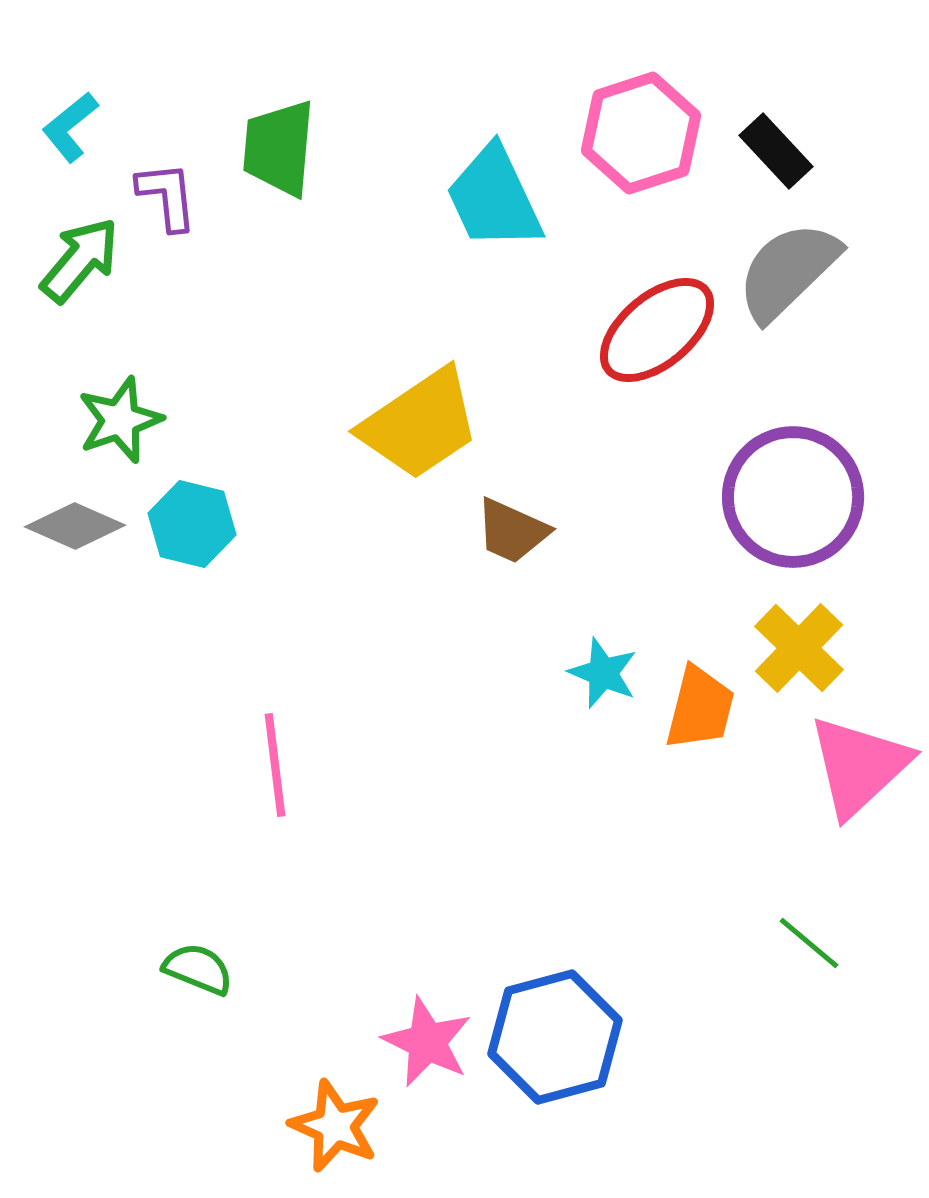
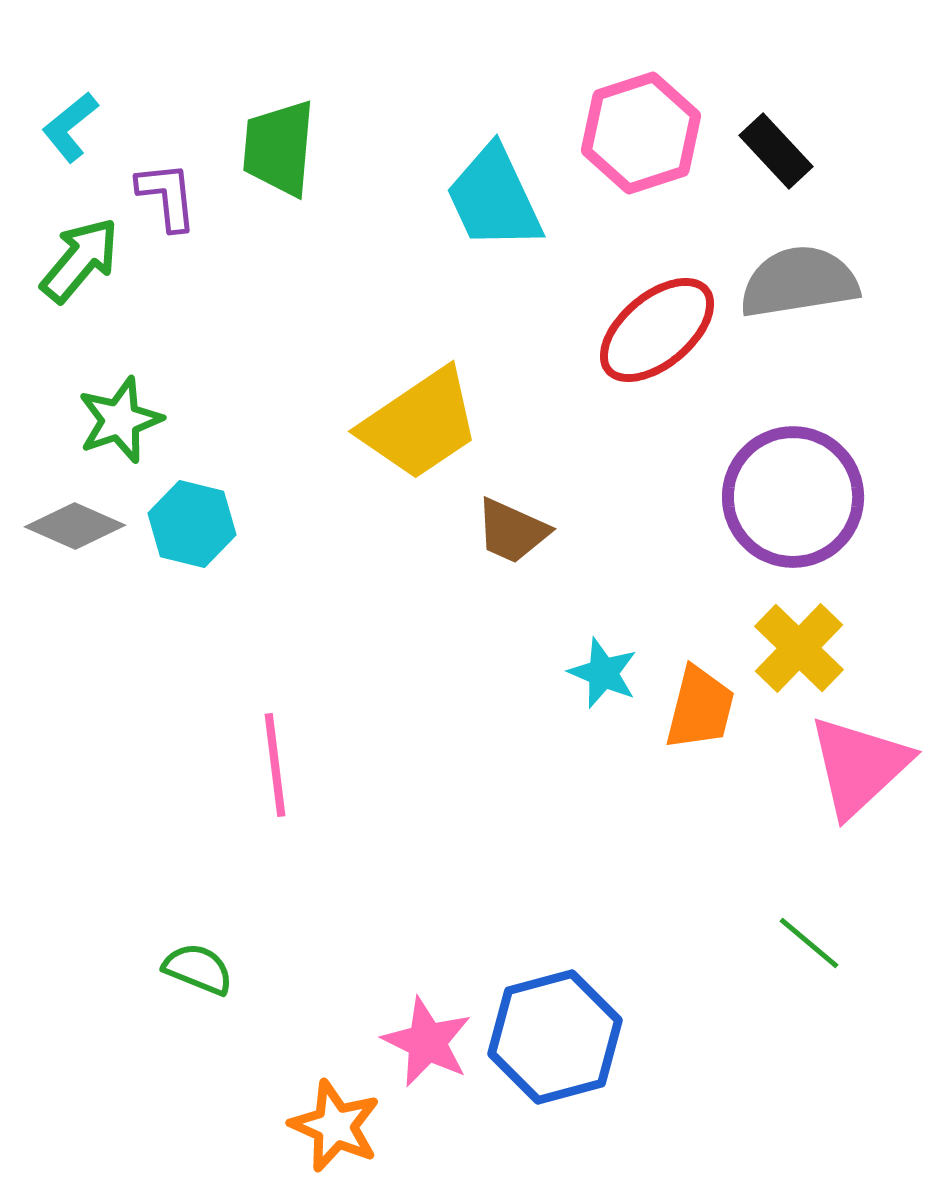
gray semicircle: moved 11 px right, 11 px down; rotated 35 degrees clockwise
